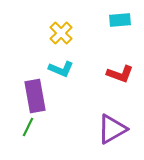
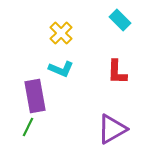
cyan rectangle: rotated 50 degrees clockwise
red L-shape: moved 3 px left, 2 px up; rotated 72 degrees clockwise
